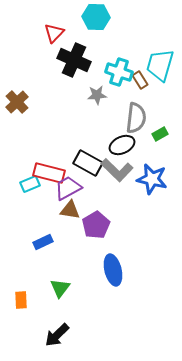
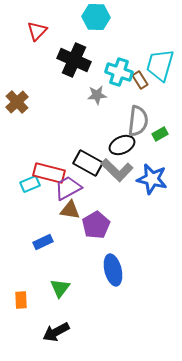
red triangle: moved 17 px left, 2 px up
gray semicircle: moved 2 px right, 3 px down
black arrow: moved 1 px left, 3 px up; rotated 16 degrees clockwise
